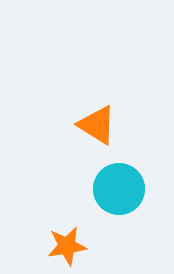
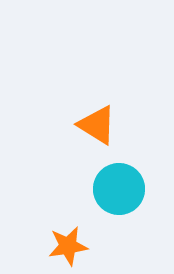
orange star: moved 1 px right
